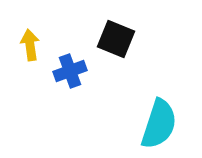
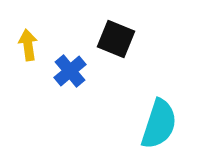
yellow arrow: moved 2 px left
blue cross: rotated 20 degrees counterclockwise
